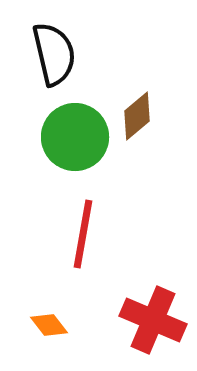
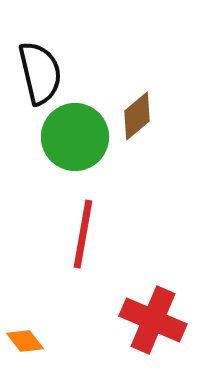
black semicircle: moved 14 px left, 19 px down
orange diamond: moved 24 px left, 16 px down
